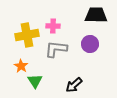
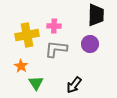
black trapezoid: rotated 90 degrees clockwise
pink cross: moved 1 px right
green triangle: moved 1 px right, 2 px down
black arrow: rotated 12 degrees counterclockwise
